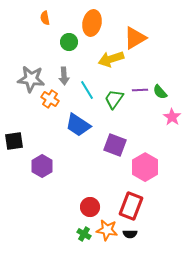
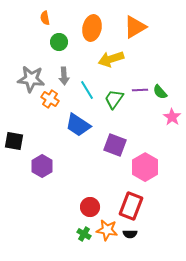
orange ellipse: moved 5 px down
orange triangle: moved 11 px up
green circle: moved 10 px left
black square: rotated 18 degrees clockwise
